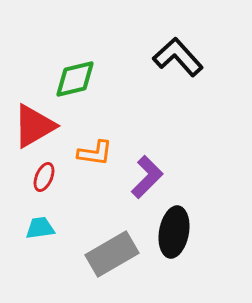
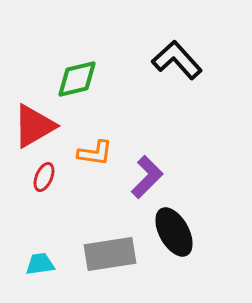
black L-shape: moved 1 px left, 3 px down
green diamond: moved 2 px right
cyan trapezoid: moved 36 px down
black ellipse: rotated 39 degrees counterclockwise
gray rectangle: moved 2 px left; rotated 21 degrees clockwise
